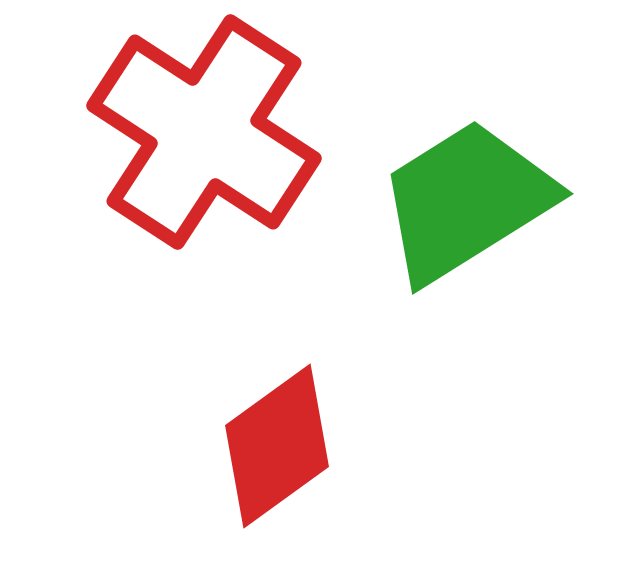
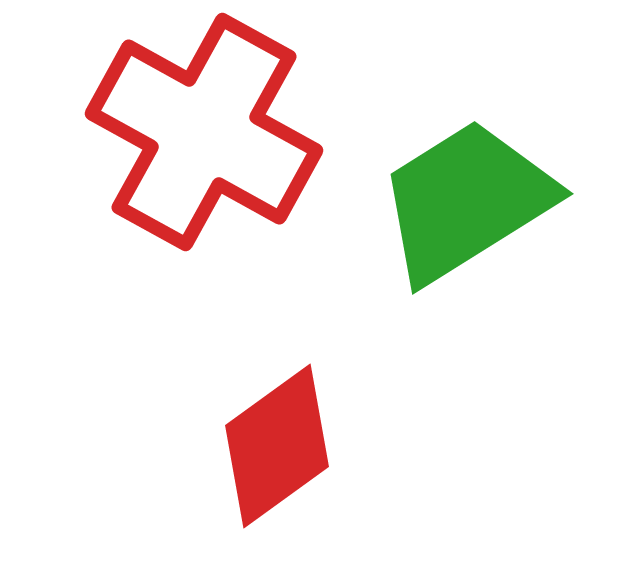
red cross: rotated 4 degrees counterclockwise
